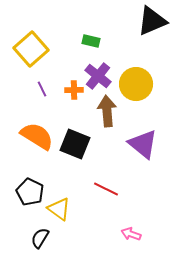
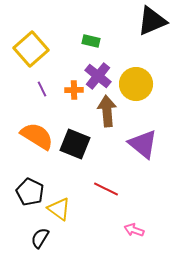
pink arrow: moved 3 px right, 4 px up
